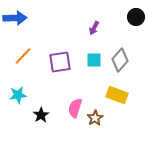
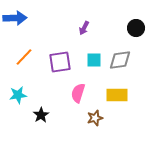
black circle: moved 11 px down
purple arrow: moved 10 px left
orange line: moved 1 px right, 1 px down
gray diamond: rotated 40 degrees clockwise
yellow rectangle: rotated 20 degrees counterclockwise
pink semicircle: moved 3 px right, 15 px up
brown star: rotated 14 degrees clockwise
